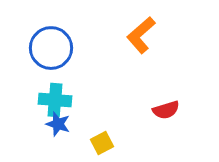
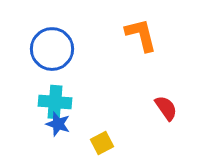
orange L-shape: rotated 117 degrees clockwise
blue circle: moved 1 px right, 1 px down
cyan cross: moved 2 px down
red semicircle: moved 2 px up; rotated 108 degrees counterclockwise
